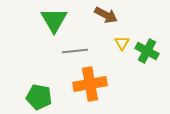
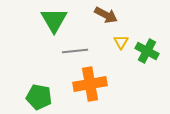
yellow triangle: moved 1 px left, 1 px up
